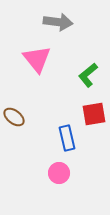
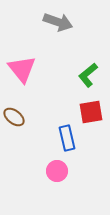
gray arrow: rotated 12 degrees clockwise
pink triangle: moved 15 px left, 10 px down
red square: moved 3 px left, 2 px up
pink circle: moved 2 px left, 2 px up
